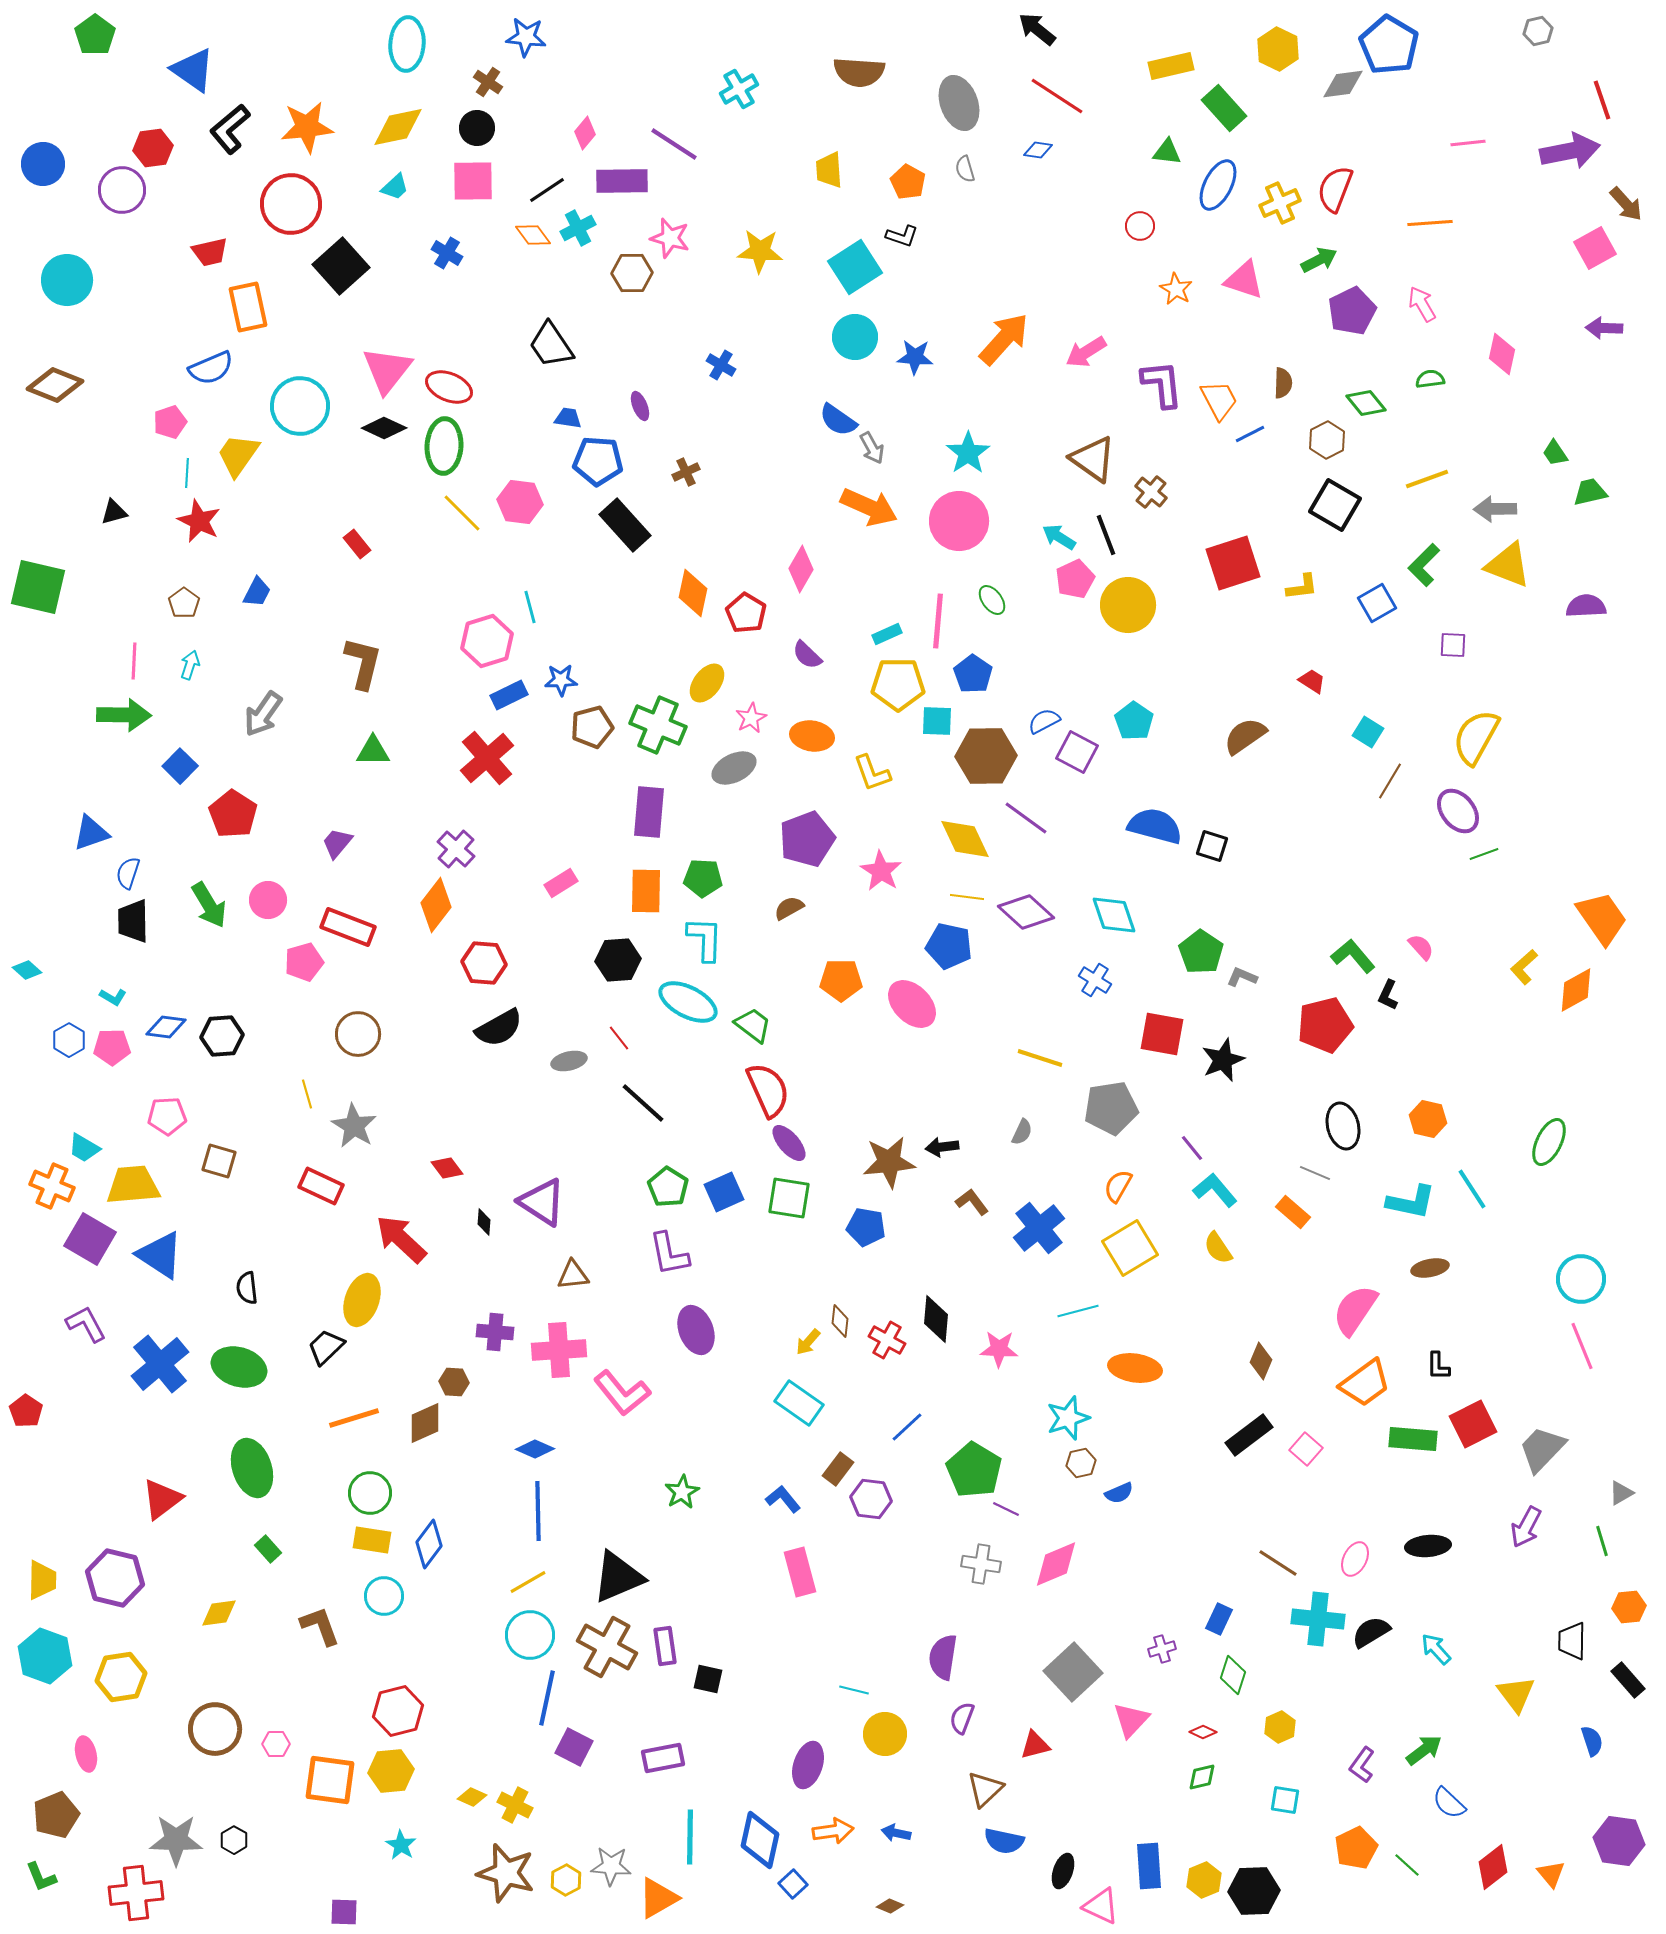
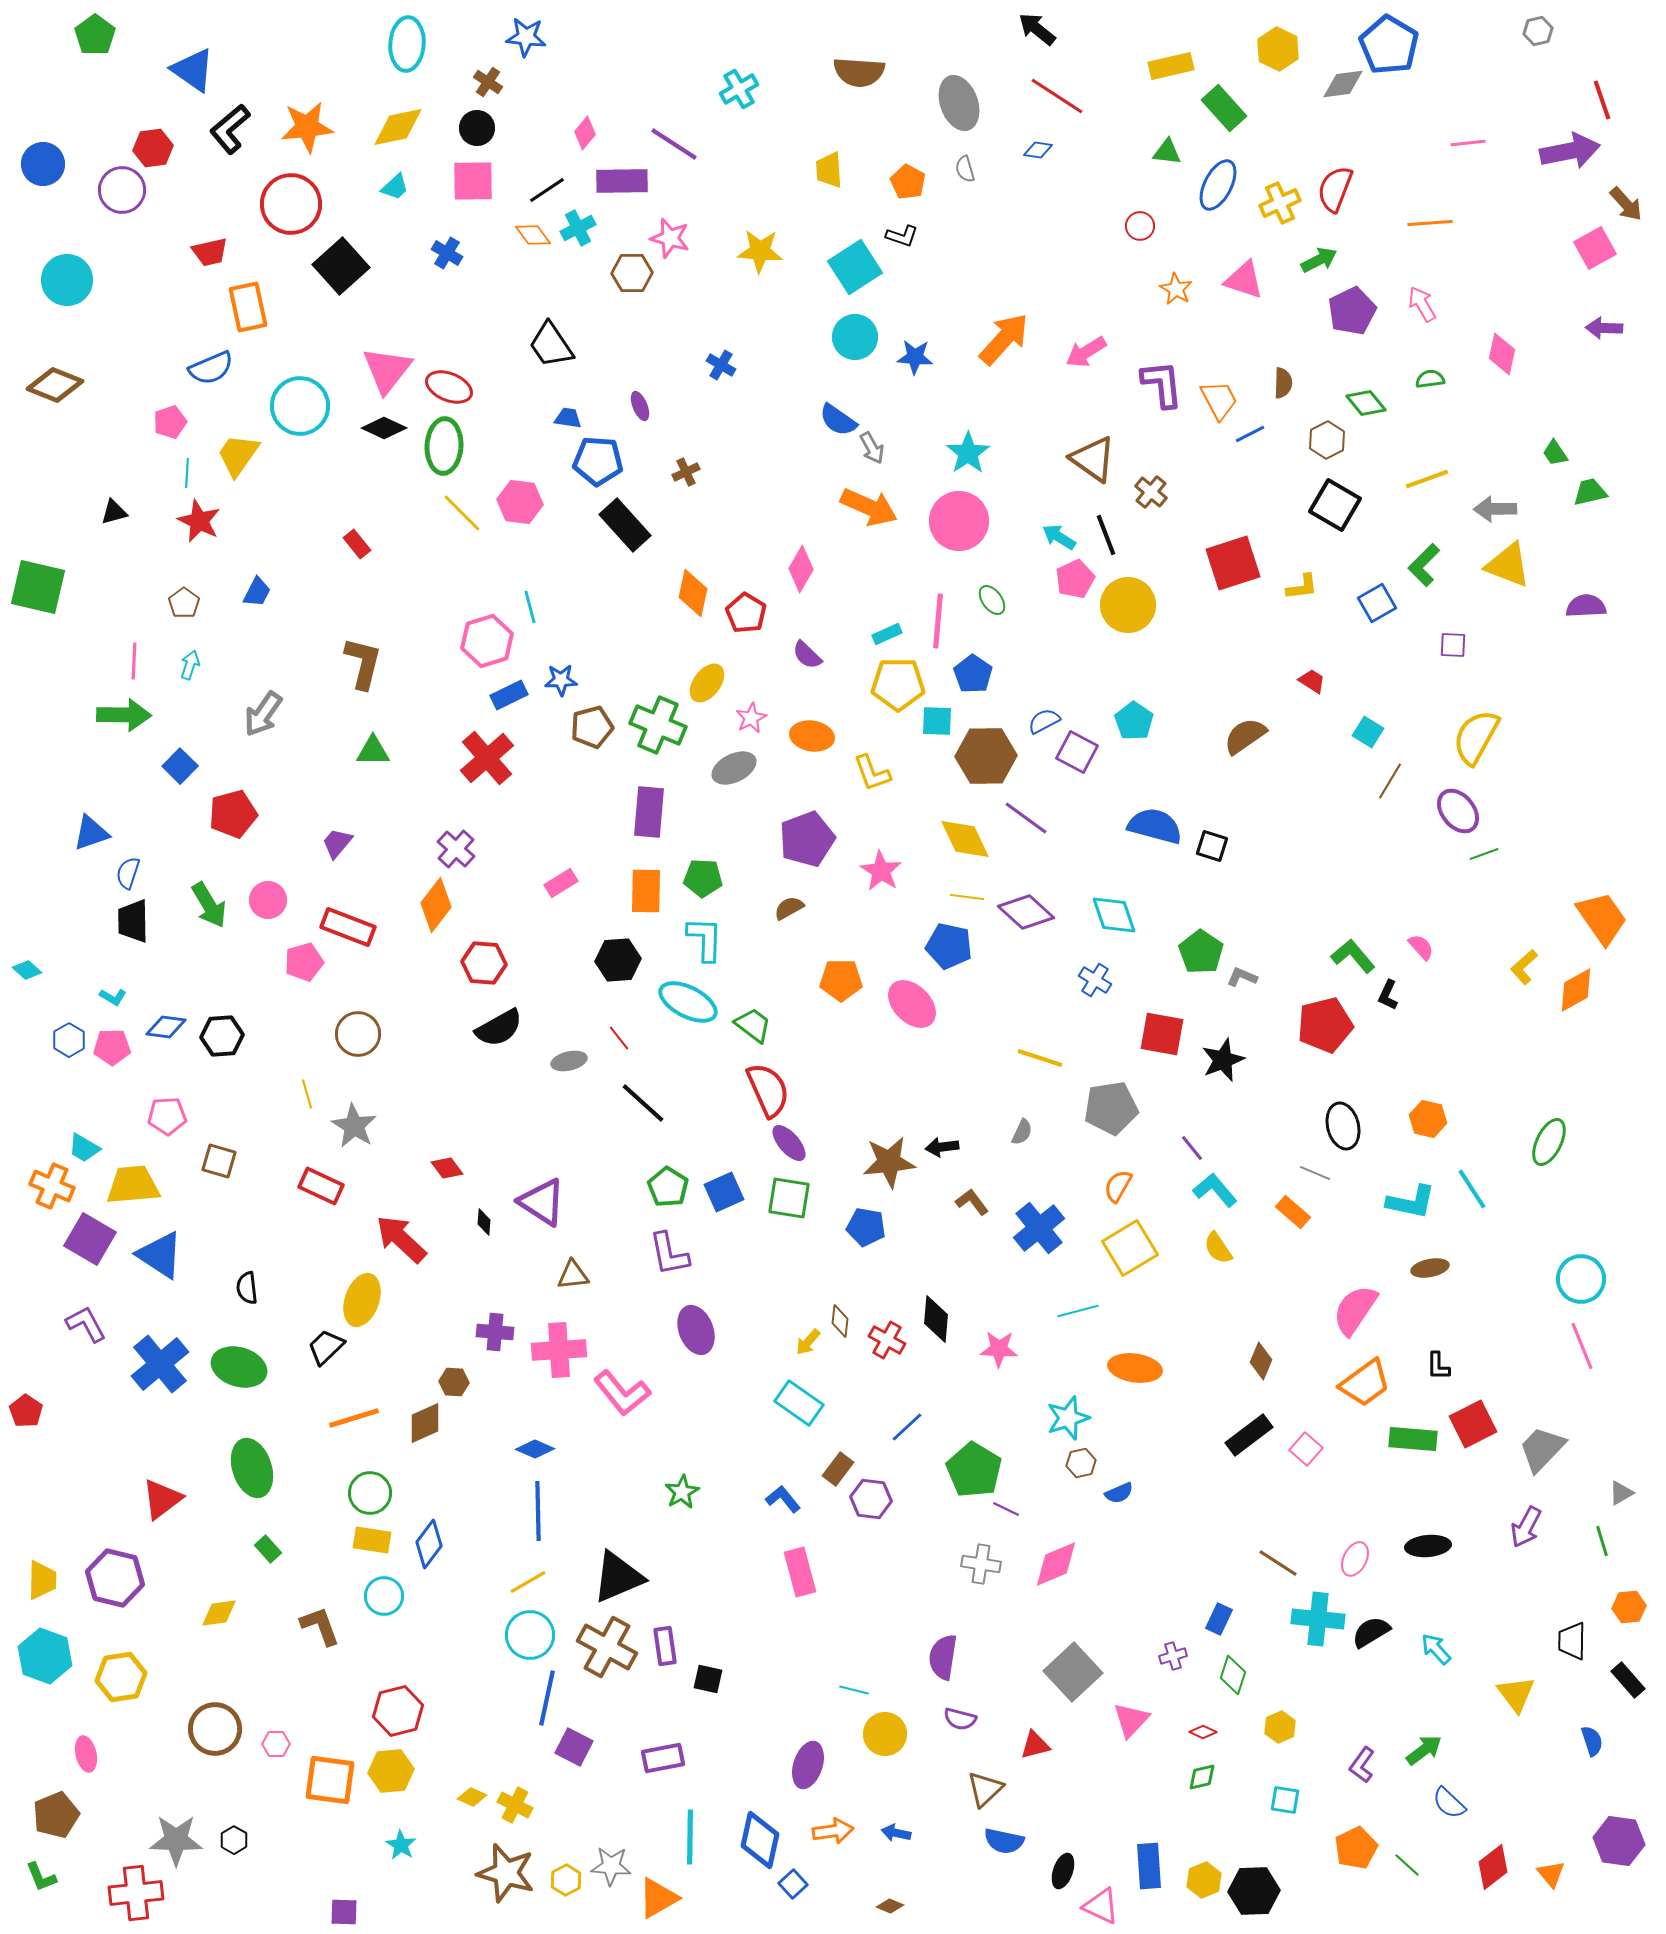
red pentagon at (233, 814): rotated 24 degrees clockwise
purple cross at (1162, 1649): moved 11 px right, 7 px down
purple semicircle at (962, 1718): moved 2 px left, 1 px down; rotated 96 degrees counterclockwise
